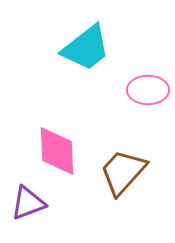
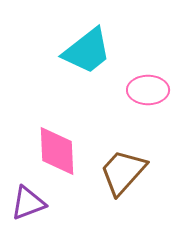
cyan trapezoid: moved 1 px right, 3 px down
